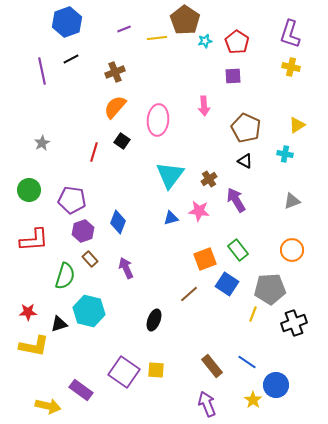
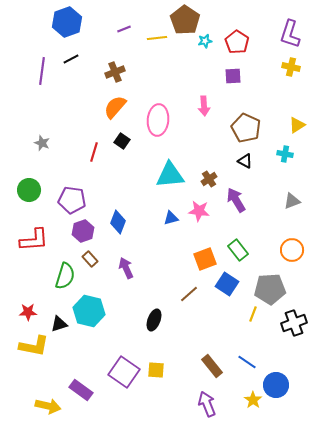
purple line at (42, 71): rotated 20 degrees clockwise
gray star at (42, 143): rotated 21 degrees counterclockwise
cyan triangle at (170, 175): rotated 48 degrees clockwise
